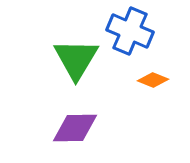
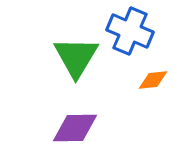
green triangle: moved 2 px up
orange diamond: rotated 28 degrees counterclockwise
